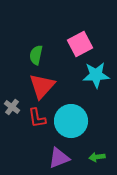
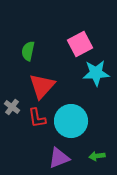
green semicircle: moved 8 px left, 4 px up
cyan star: moved 2 px up
green arrow: moved 1 px up
